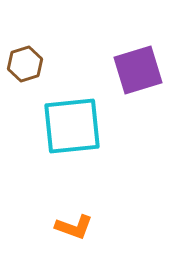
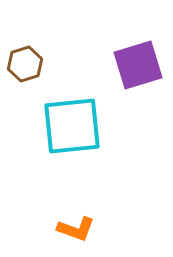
purple square: moved 5 px up
orange L-shape: moved 2 px right, 2 px down
